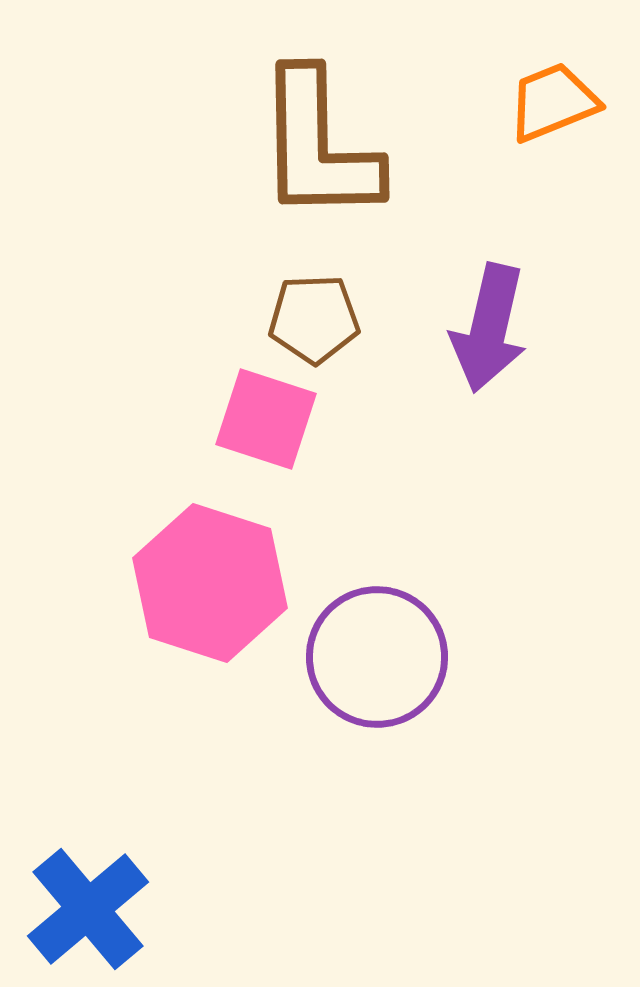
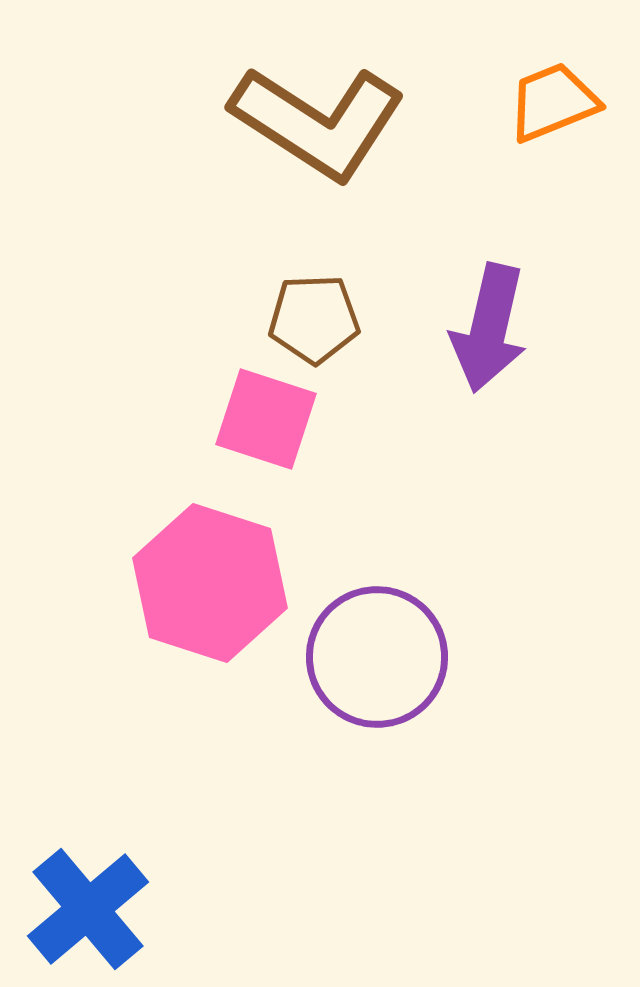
brown L-shape: moved 24 px up; rotated 56 degrees counterclockwise
